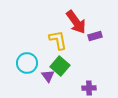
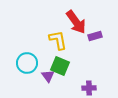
green square: rotated 18 degrees counterclockwise
